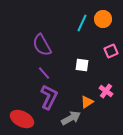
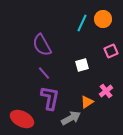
white square: rotated 24 degrees counterclockwise
pink cross: rotated 16 degrees clockwise
purple L-shape: moved 1 px right, 1 px down; rotated 15 degrees counterclockwise
